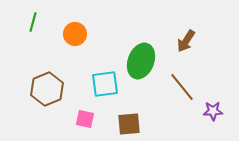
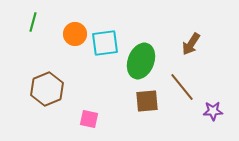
brown arrow: moved 5 px right, 3 px down
cyan square: moved 41 px up
pink square: moved 4 px right
brown square: moved 18 px right, 23 px up
